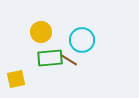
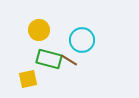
yellow circle: moved 2 px left, 2 px up
green rectangle: moved 1 px left, 1 px down; rotated 20 degrees clockwise
yellow square: moved 12 px right
